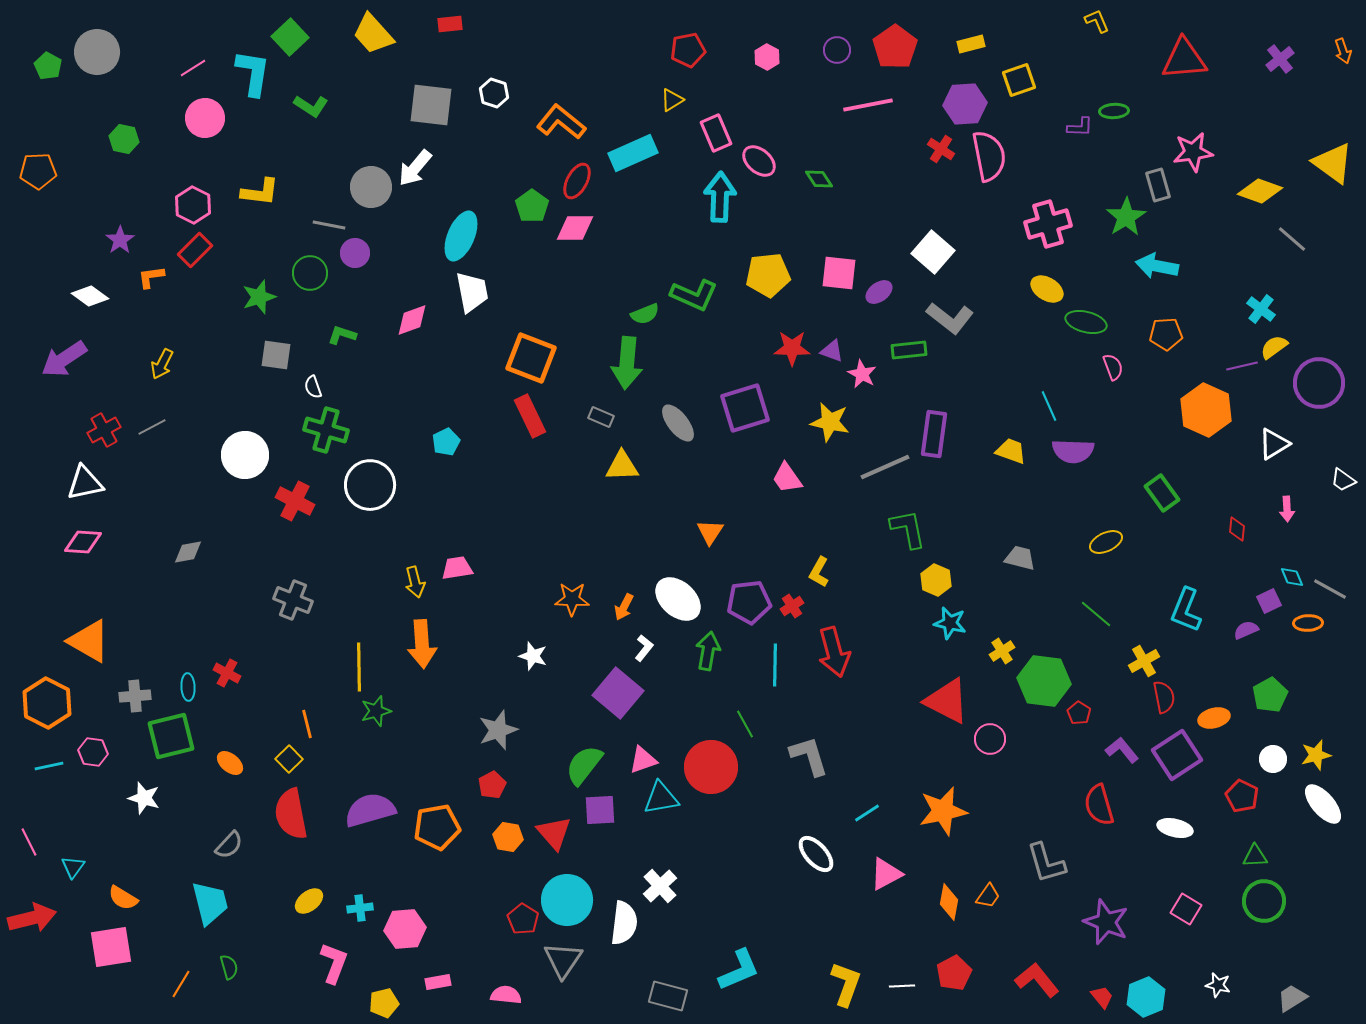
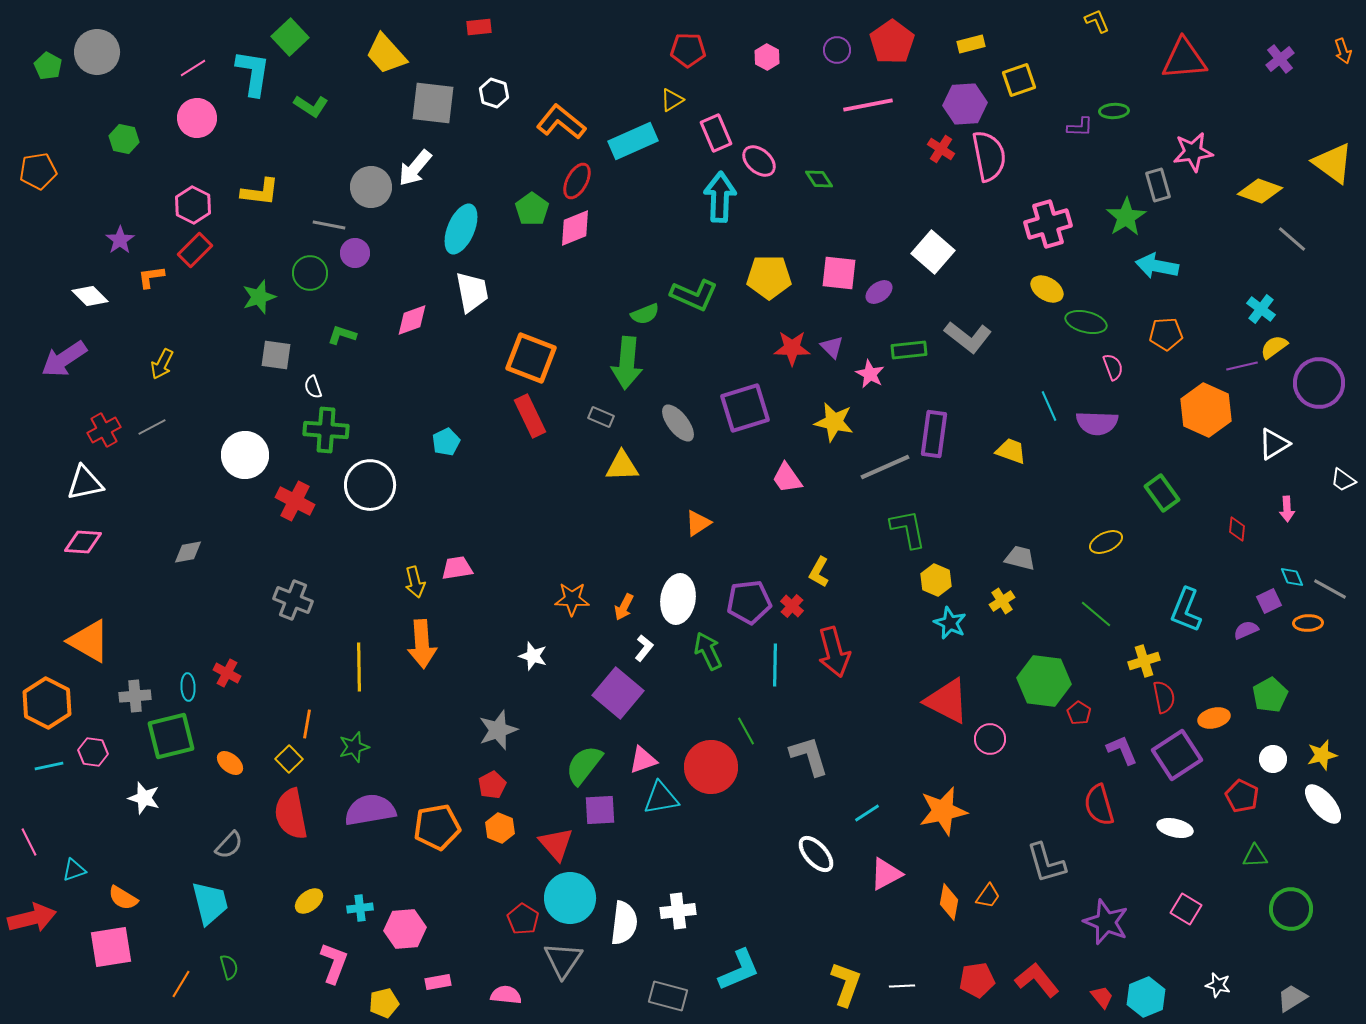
red rectangle at (450, 24): moved 29 px right, 3 px down
yellow trapezoid at (373, 34): moved 13 px right, 20 px down
red pentagon at (895, 47): moved 3 px left, 5 px up
red pentagon at (688, 50): rotated 12 degrees clockwise
gray square at (431, 105): moved 2 px right, 2 px up
pink circle at (205, 118): moved 8 px left
cyan rectangle at (633, 153): moved 12 px up
orange pentagon at (38, 171): rotated 6 degrees counterclockwise
green pentagon at (532, 206): moved 3 px down
pink diamond at (575, 228): rotated 21 degrees counterclockwise
cyan ellipse at (461, 236): moved 7 px up
yellow pentagon at (768, 275): moved 1 px right, 2 px down; rotated 6 degrees clockwise
white diamond at (90, 296): rotated 9 degrees clockwise
gray L-shape at (950, 318): moved 18 px right, 19 px down
purple triangle at (832, 351): moved 4 px up; rotated 25 degrees clockwise
pink star at (862, 374): moved 8 px right
yellow star at (830, 422): moved 4 px right
green cross at (326, 430): rotated 12 degrees counterclockwise
purple semicircle at (1073, 451): moved 24 px right, 28 px up
orange triangle at (710, 532): moved 12 px left, 9 px up; rotated 24 degrees clockwise
white ellipse at (678, 599): rotated 57 degrees clockwise
red cross at (792, 606): rotated 15 degrees counterclockwise
cyan star at (950, 623): rotated 12 degrees clockwise
green arrow at (708, 651): rotated 36 degrees counterclockwise
yellow cross at (1002, 651): moved 50 px up
yellow cross at (1144, 661): rotated 12 degrees clockwise
green star at (376, 711): moved 22 px left, 36 px down
orange line at (307, 724): rotated 24 degrees clockwise
green line at (745, 724): moved 1 px right, 7 px down
purple L-shape at (1122, 750): rotated 16 degrees clockwise
yellow star at (1316, 755): moved 6 px right
purple semicircle at (370, 810): rotated 6 degrees clockwise
red triangle at (554, 833): moved 2 px right, 11 px down
orange hexagon at (508, 837): moved 8 px left, 9 px up; rotated 12 degrees clockwise
cyan triangle at (73, 867): moved 1 px right, 3 px down; rotated 35 degrees clockwise
white cross at (660, 886): moved 18 px right, 25 px down; rotated 36 degrees clockwise
cyan circle at (567, 900): moved 3 px right, 2 px up
green circle at (1264, 901): moved 27 px right, 8 px down
red pentagon at (954, 973): moved 23 px right, 7 px down; rotated 20 degrees clockwise
